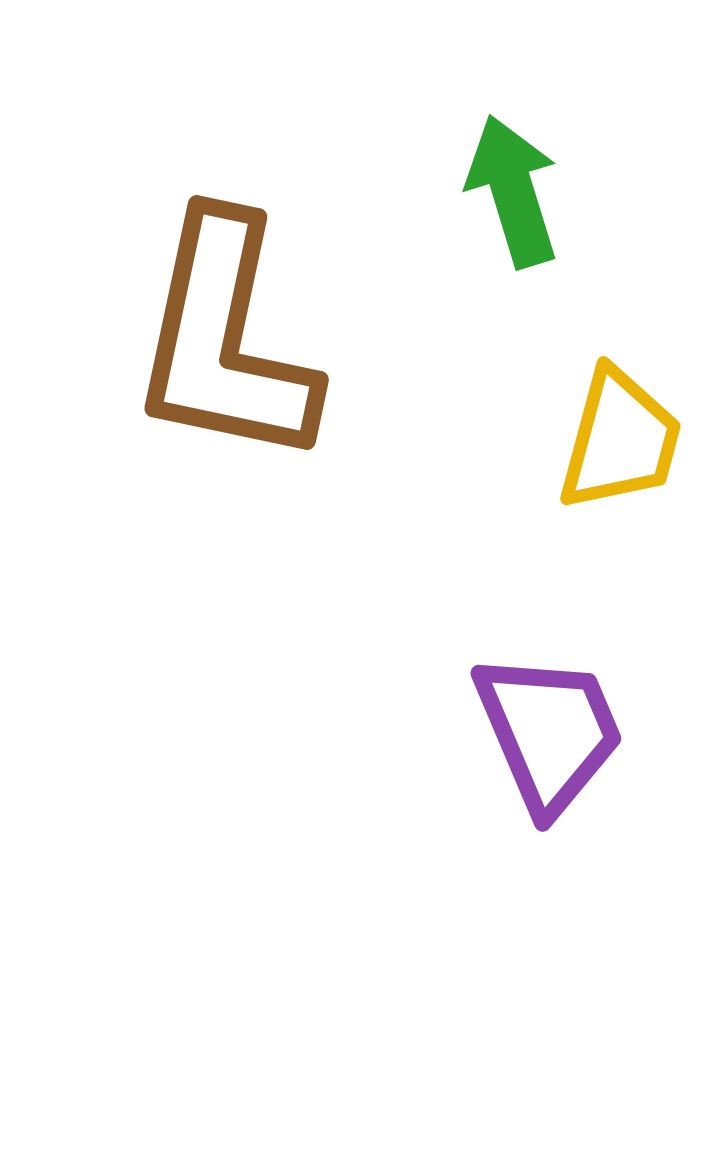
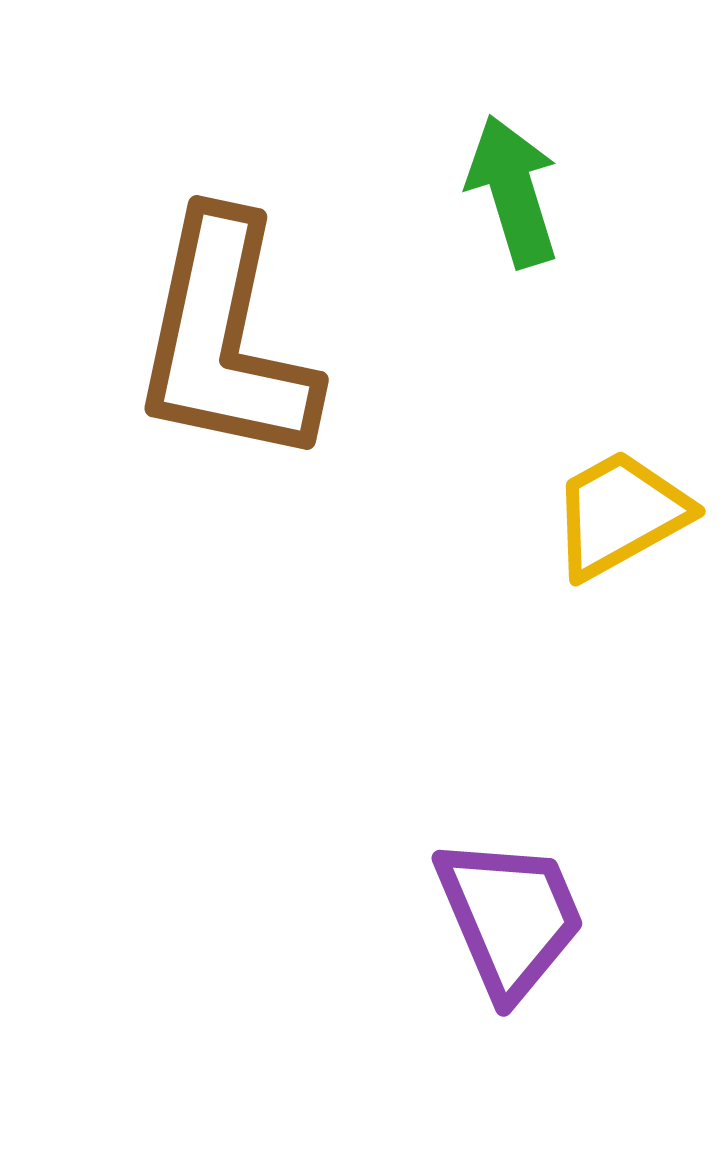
yellow trapezoid: moved 74 px down; rotated 134 degrees counterclockwise
purple trapezoid: moved 39 px left, 185 px down
